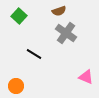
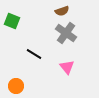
brown semicircle: moved 3 px right
green square: moved 7 px left, 5 px down; rotated 21 degrees counterclockwise
pink triangle: moved 19 px left, 10 px up; rotated 28 degrees clockwise
